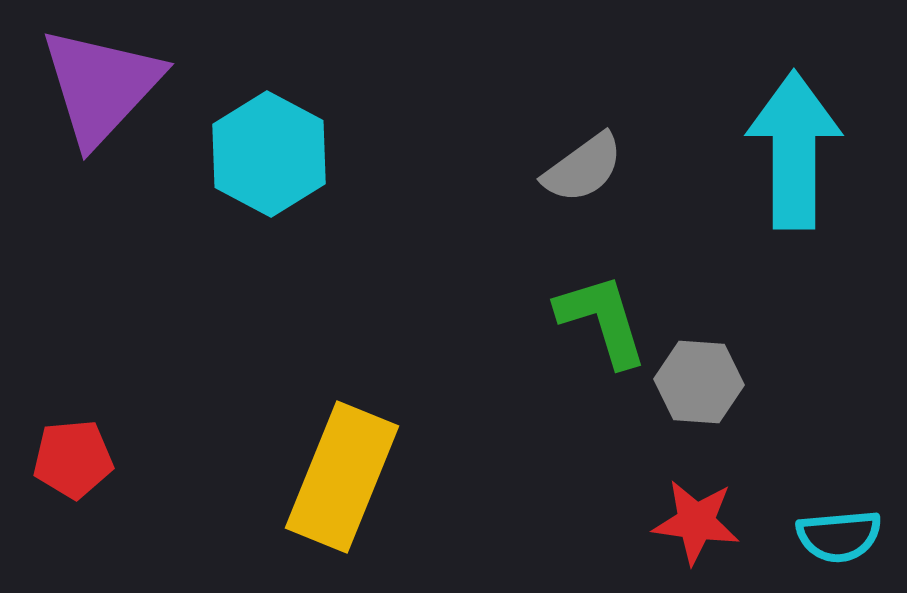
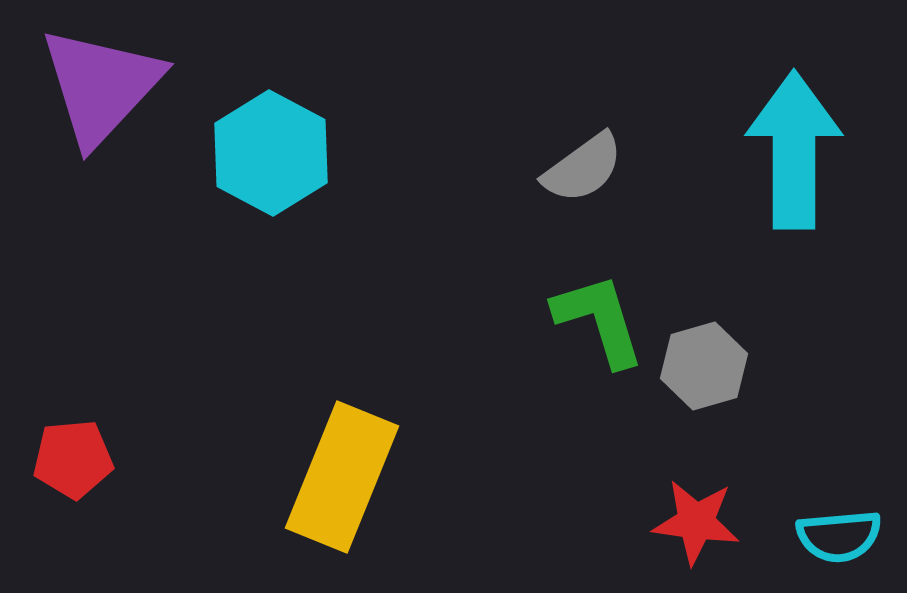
cyan hexagon: moved 2 px right, 1 px up
green L-shape: moved 3 px left
gray hexagon: moved 5 px right, 16 px up; rotated 20 degrees counterclockwise
